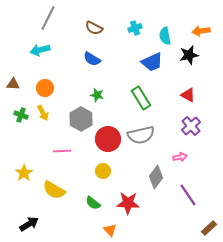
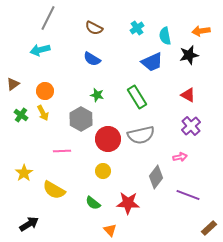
cyan cross: moved 2 px right; rotated 16 degrees counterclockwise
brown triangle: rotated 40 degrees counterclockwise
orange circle: moved 3 px down
green rectangle: moved 4 px left, 1 px up
green cross: rotated 16 degrees clockwise
purple line: rotated 35 degrees counterclockwise
